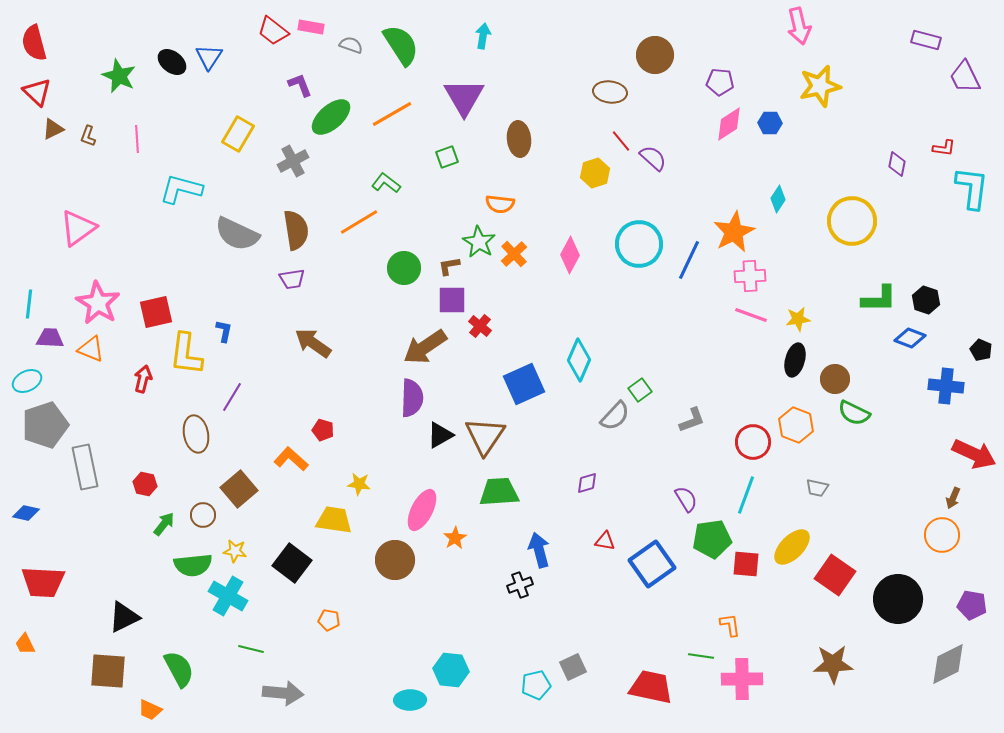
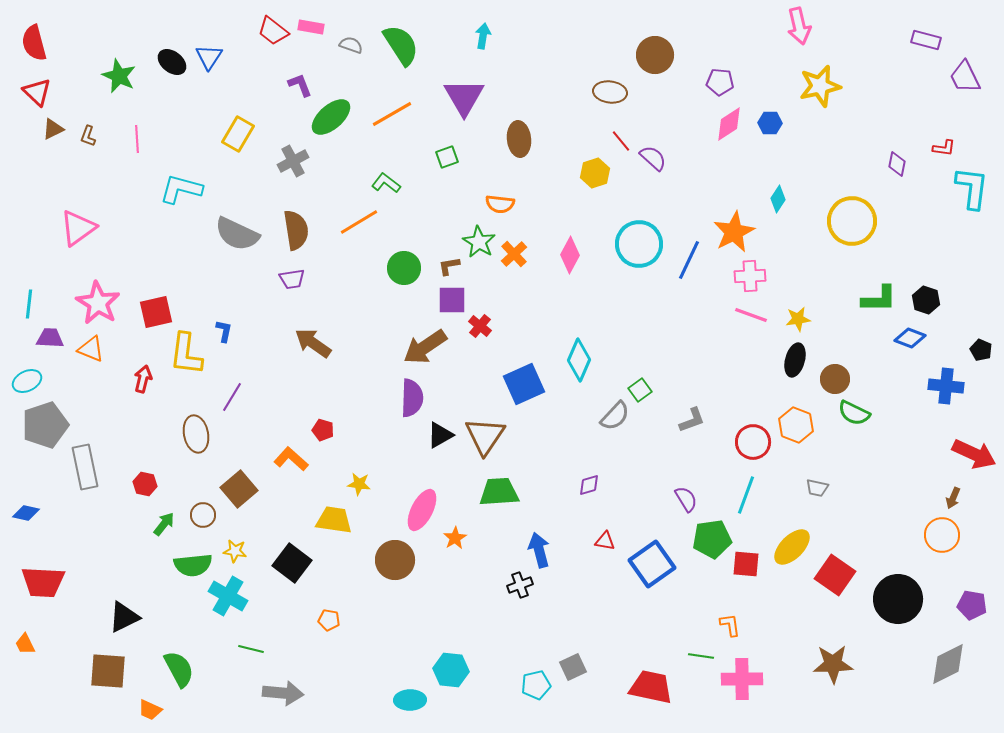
purple diamond at (587, 483): moved 2 px right, 2 px down
